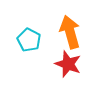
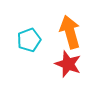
cyan pentagon: rotated 25 degrees clockwise
